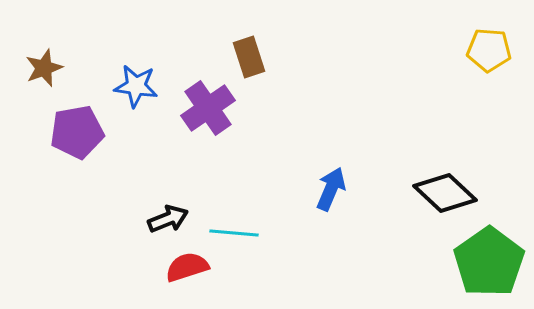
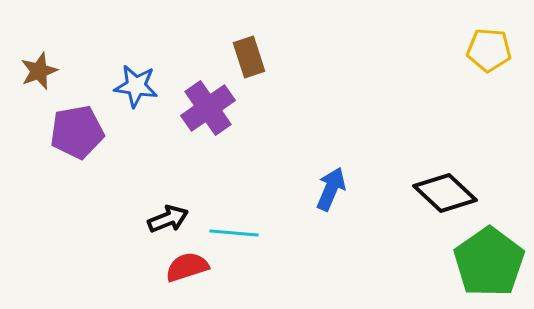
brown star: moved 5 px left, 3 px down
